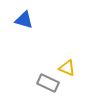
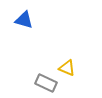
gray rectangle: moved 2 px left
